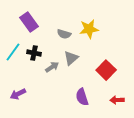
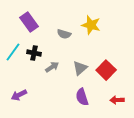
yellow star: moved 2 px right, 4 px up; rotated 24 degrees clockwise
gray triangle: moved 9 px right, 10 px down
purple arrow: moved 1 px right, 1 px down
